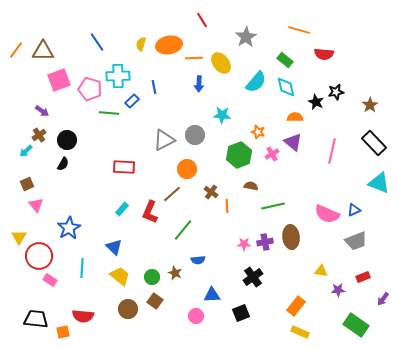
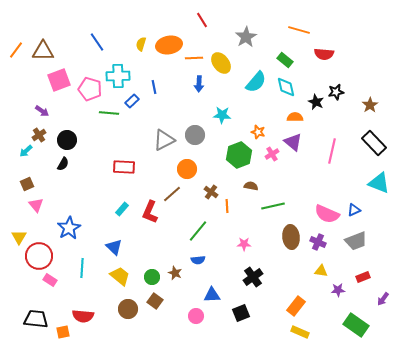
green line at (183, 230): moved 15 px right, 1 px down
purple cross at (265, 242): moved 53 px right; rotated 35 degrees clockwise
